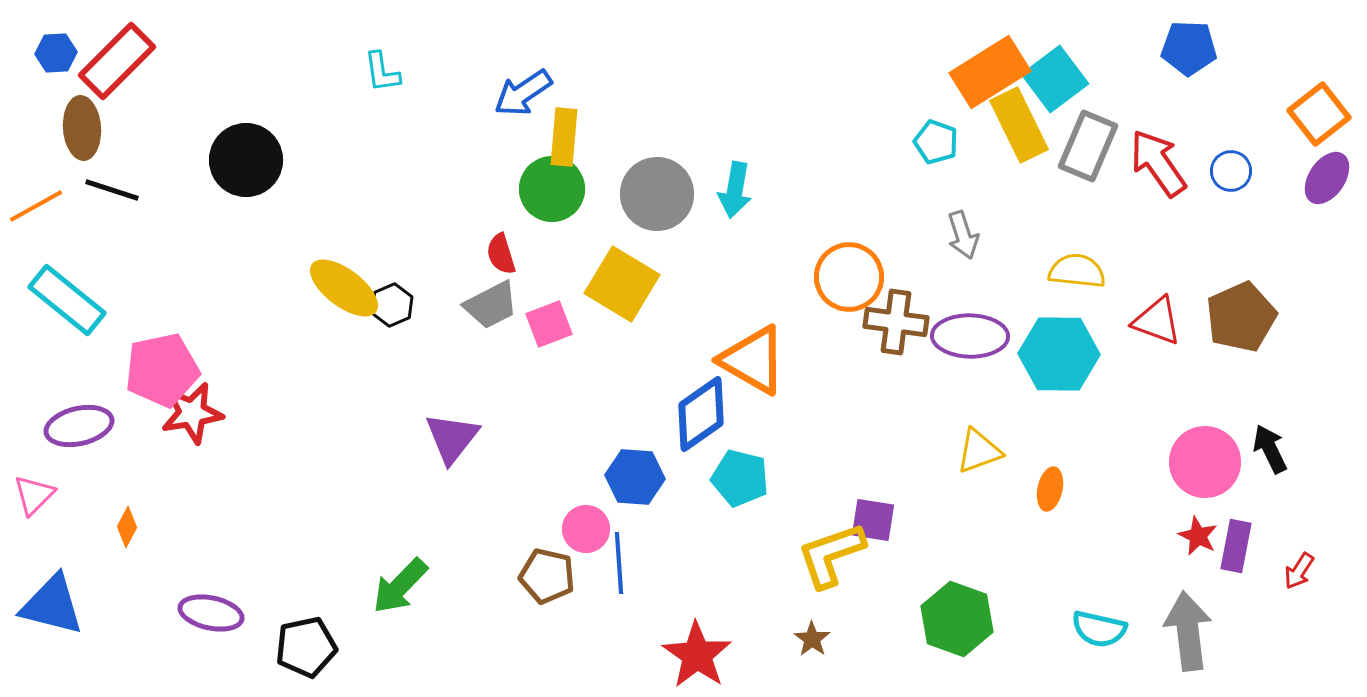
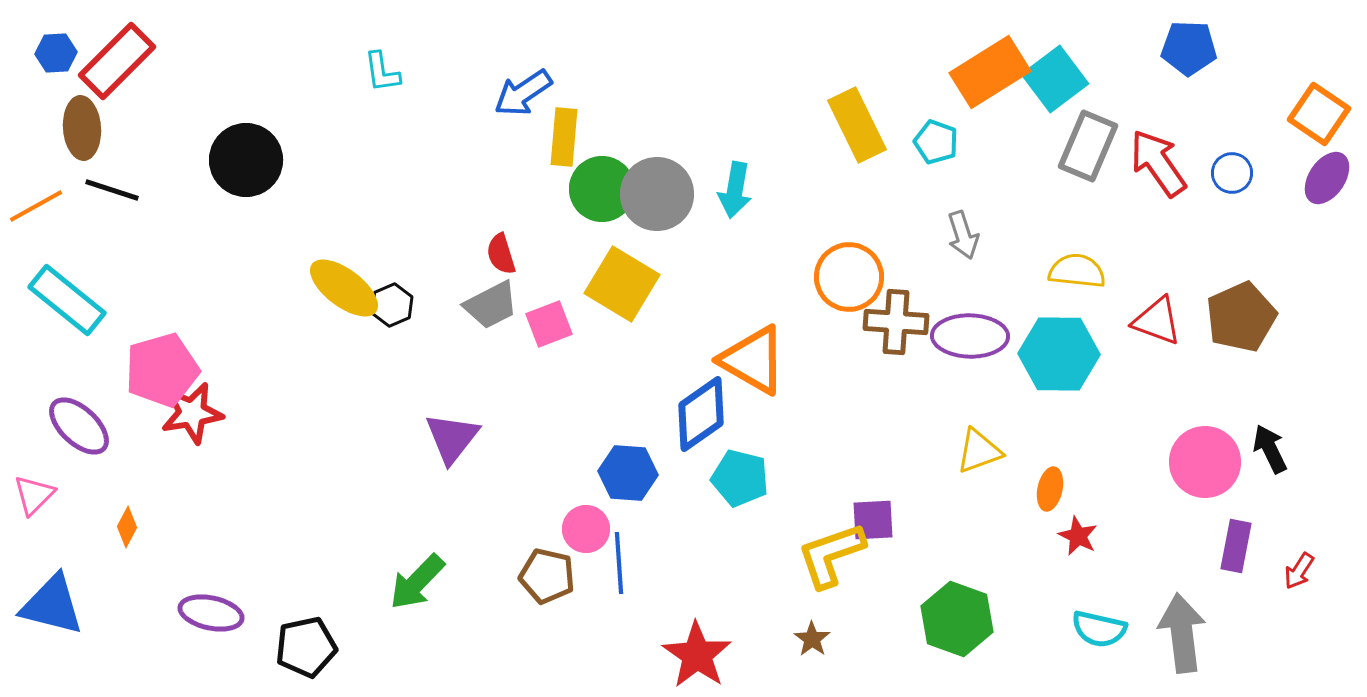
orange square at (1319, 114): rotated 18 degrees counterclockwise
yellow rectangle at (1019, 125): moved 162 px left
blue circle at (1231, 171): moved 1 px right, 2 px down
green circle at (552, 189): moved 50 px right
brown cross at (896, 322): rotated 4 degrees counterclockwise
pink pentagon at (162, 370): rotated 4 degrees counterclockwise
purple ellipse at (79, 426): rotated 56 degrees clockwise
blue hexagon at (635, 477): moved 7 px left, 4 px up
purple square at (873, 520): rotated 12 degrees counterclockwise
red star at (1198, 536): moved 120 px left
green arrow at (400, 586): moved 17 px right, 4 px up
gray arrow at (1188, 631): moved 6 px left, 2 px down
